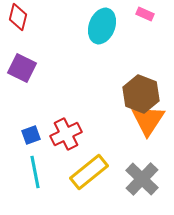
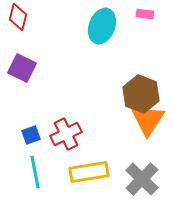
pink rectangle: rotated 18 degrees counterclockwise
yellow rectangle: rotated 30 degrees clockwise
